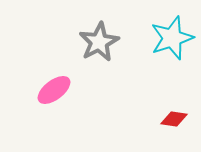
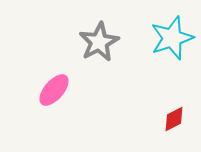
pink ellipse: rotated 12 degrees counterclockwise
red diamond: rotated 36 degrees counterclockwise
